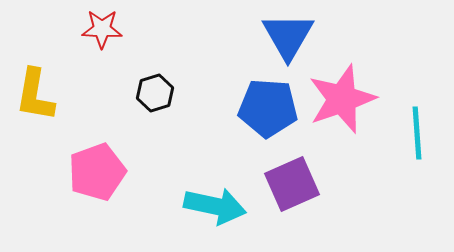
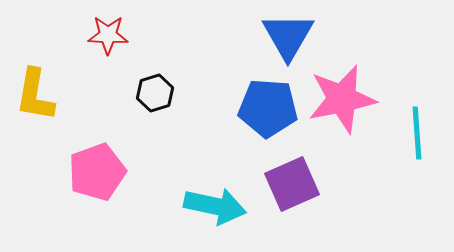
red star: moved 6 px right, 6 px down
pink star: rotated 8 degrees clockwise
